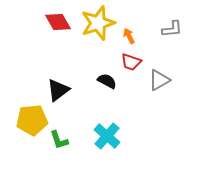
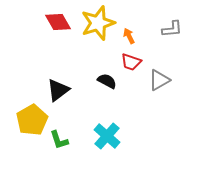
yellow pentagon: rotated 24 degrees counterclockwise
